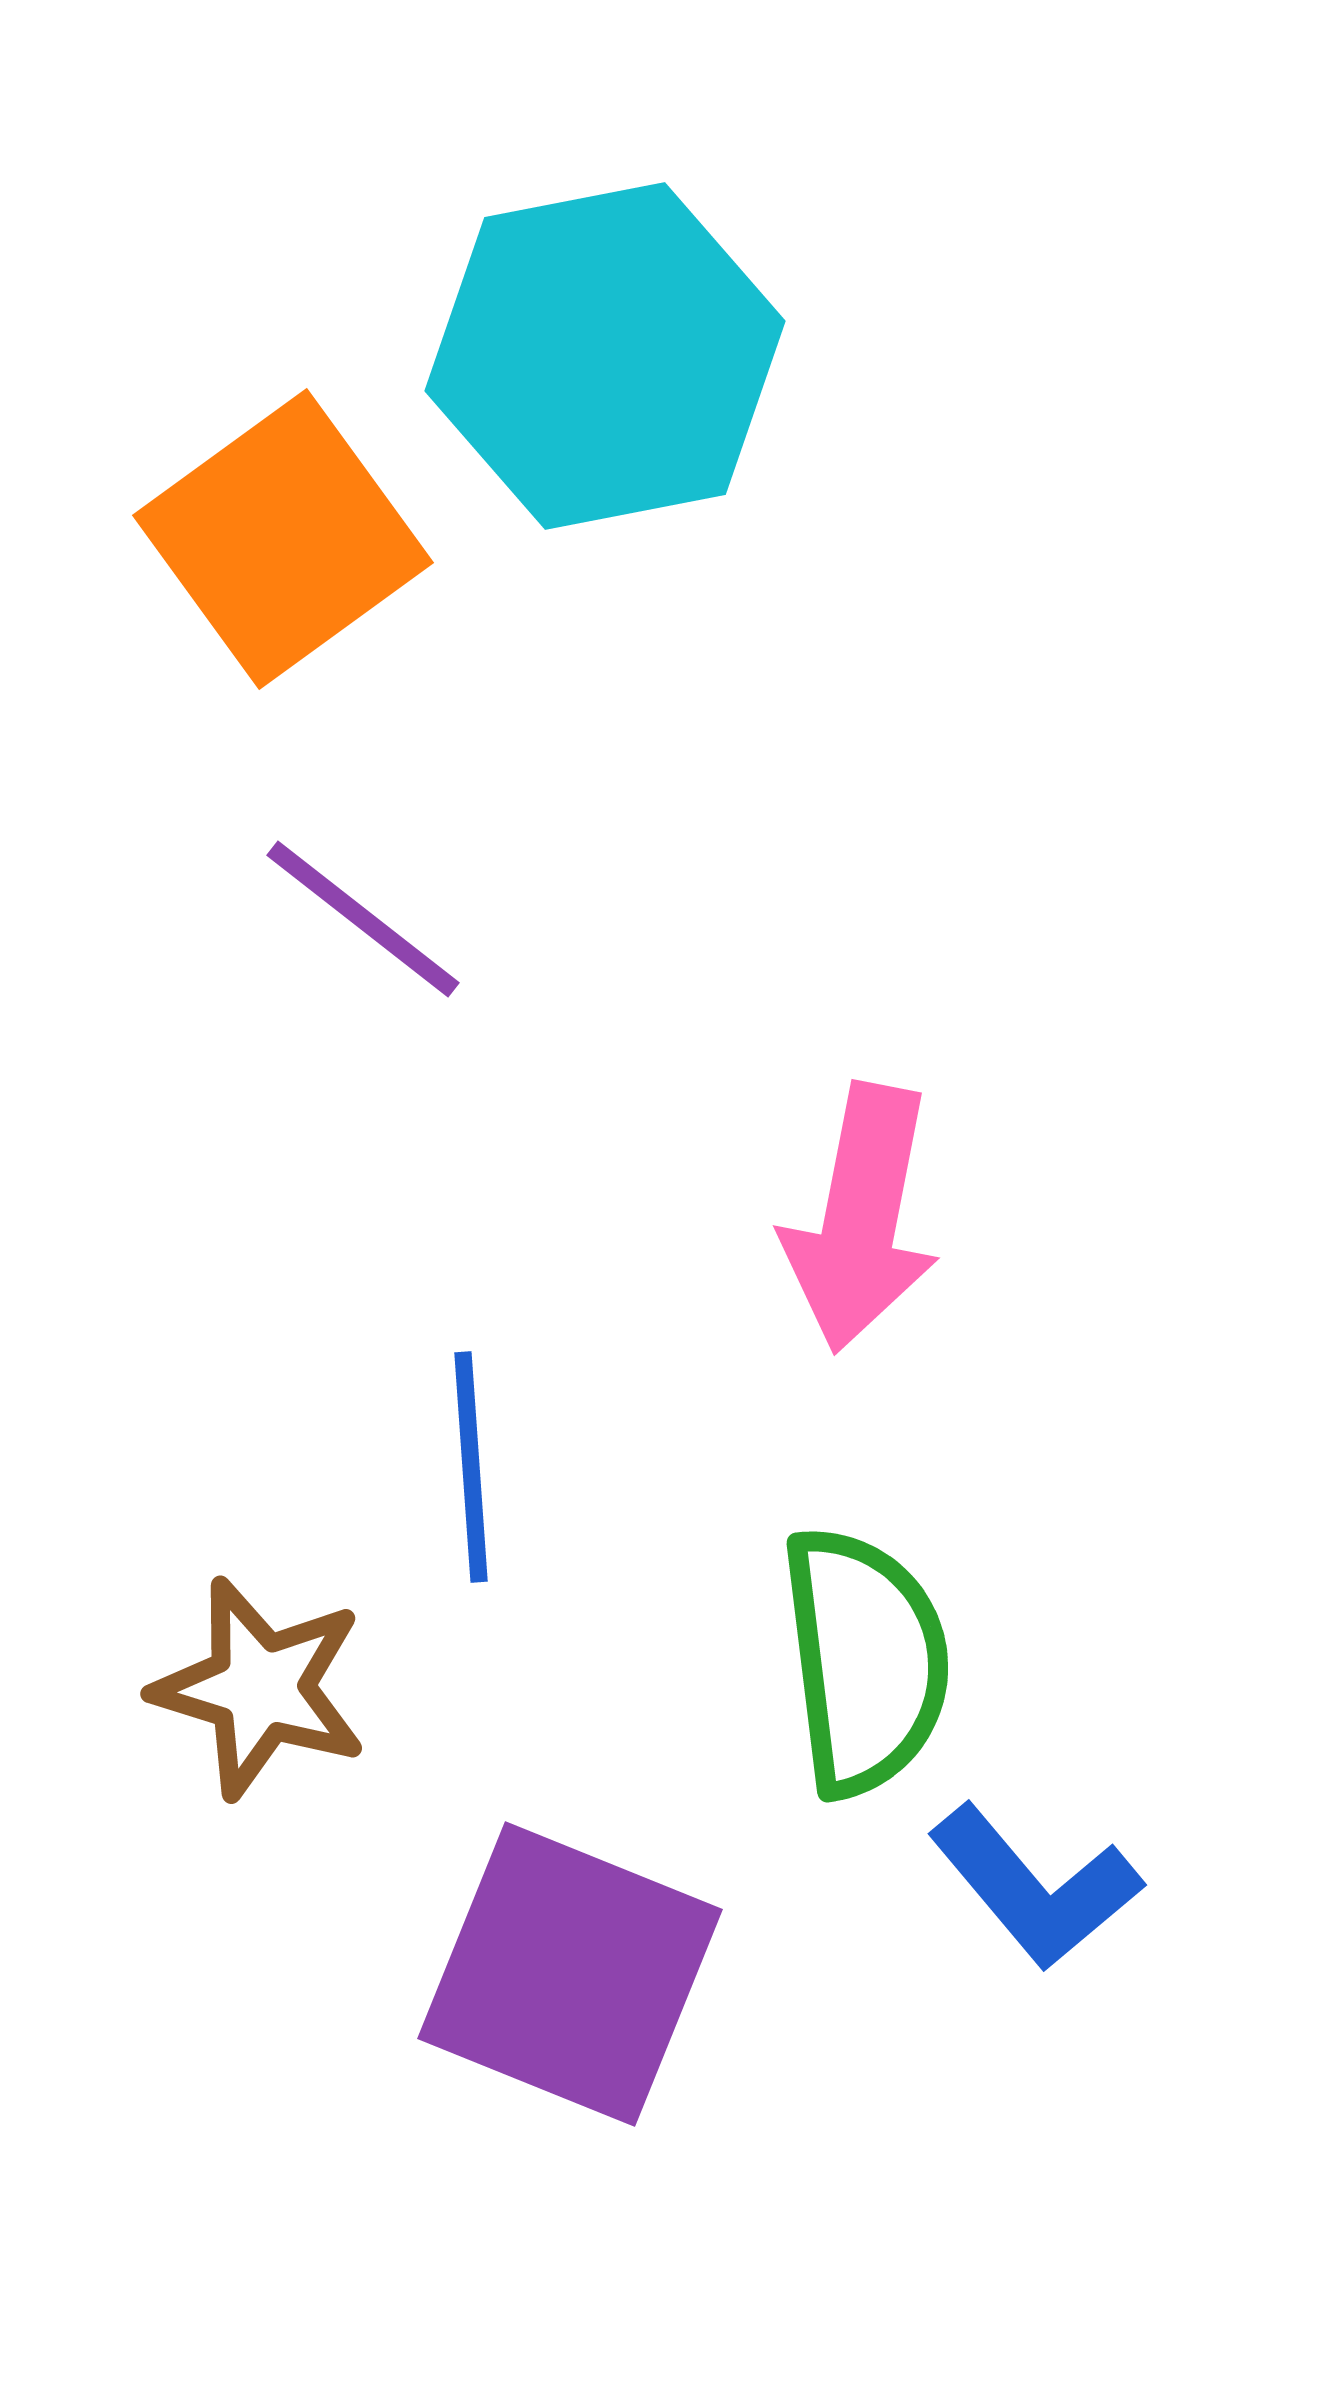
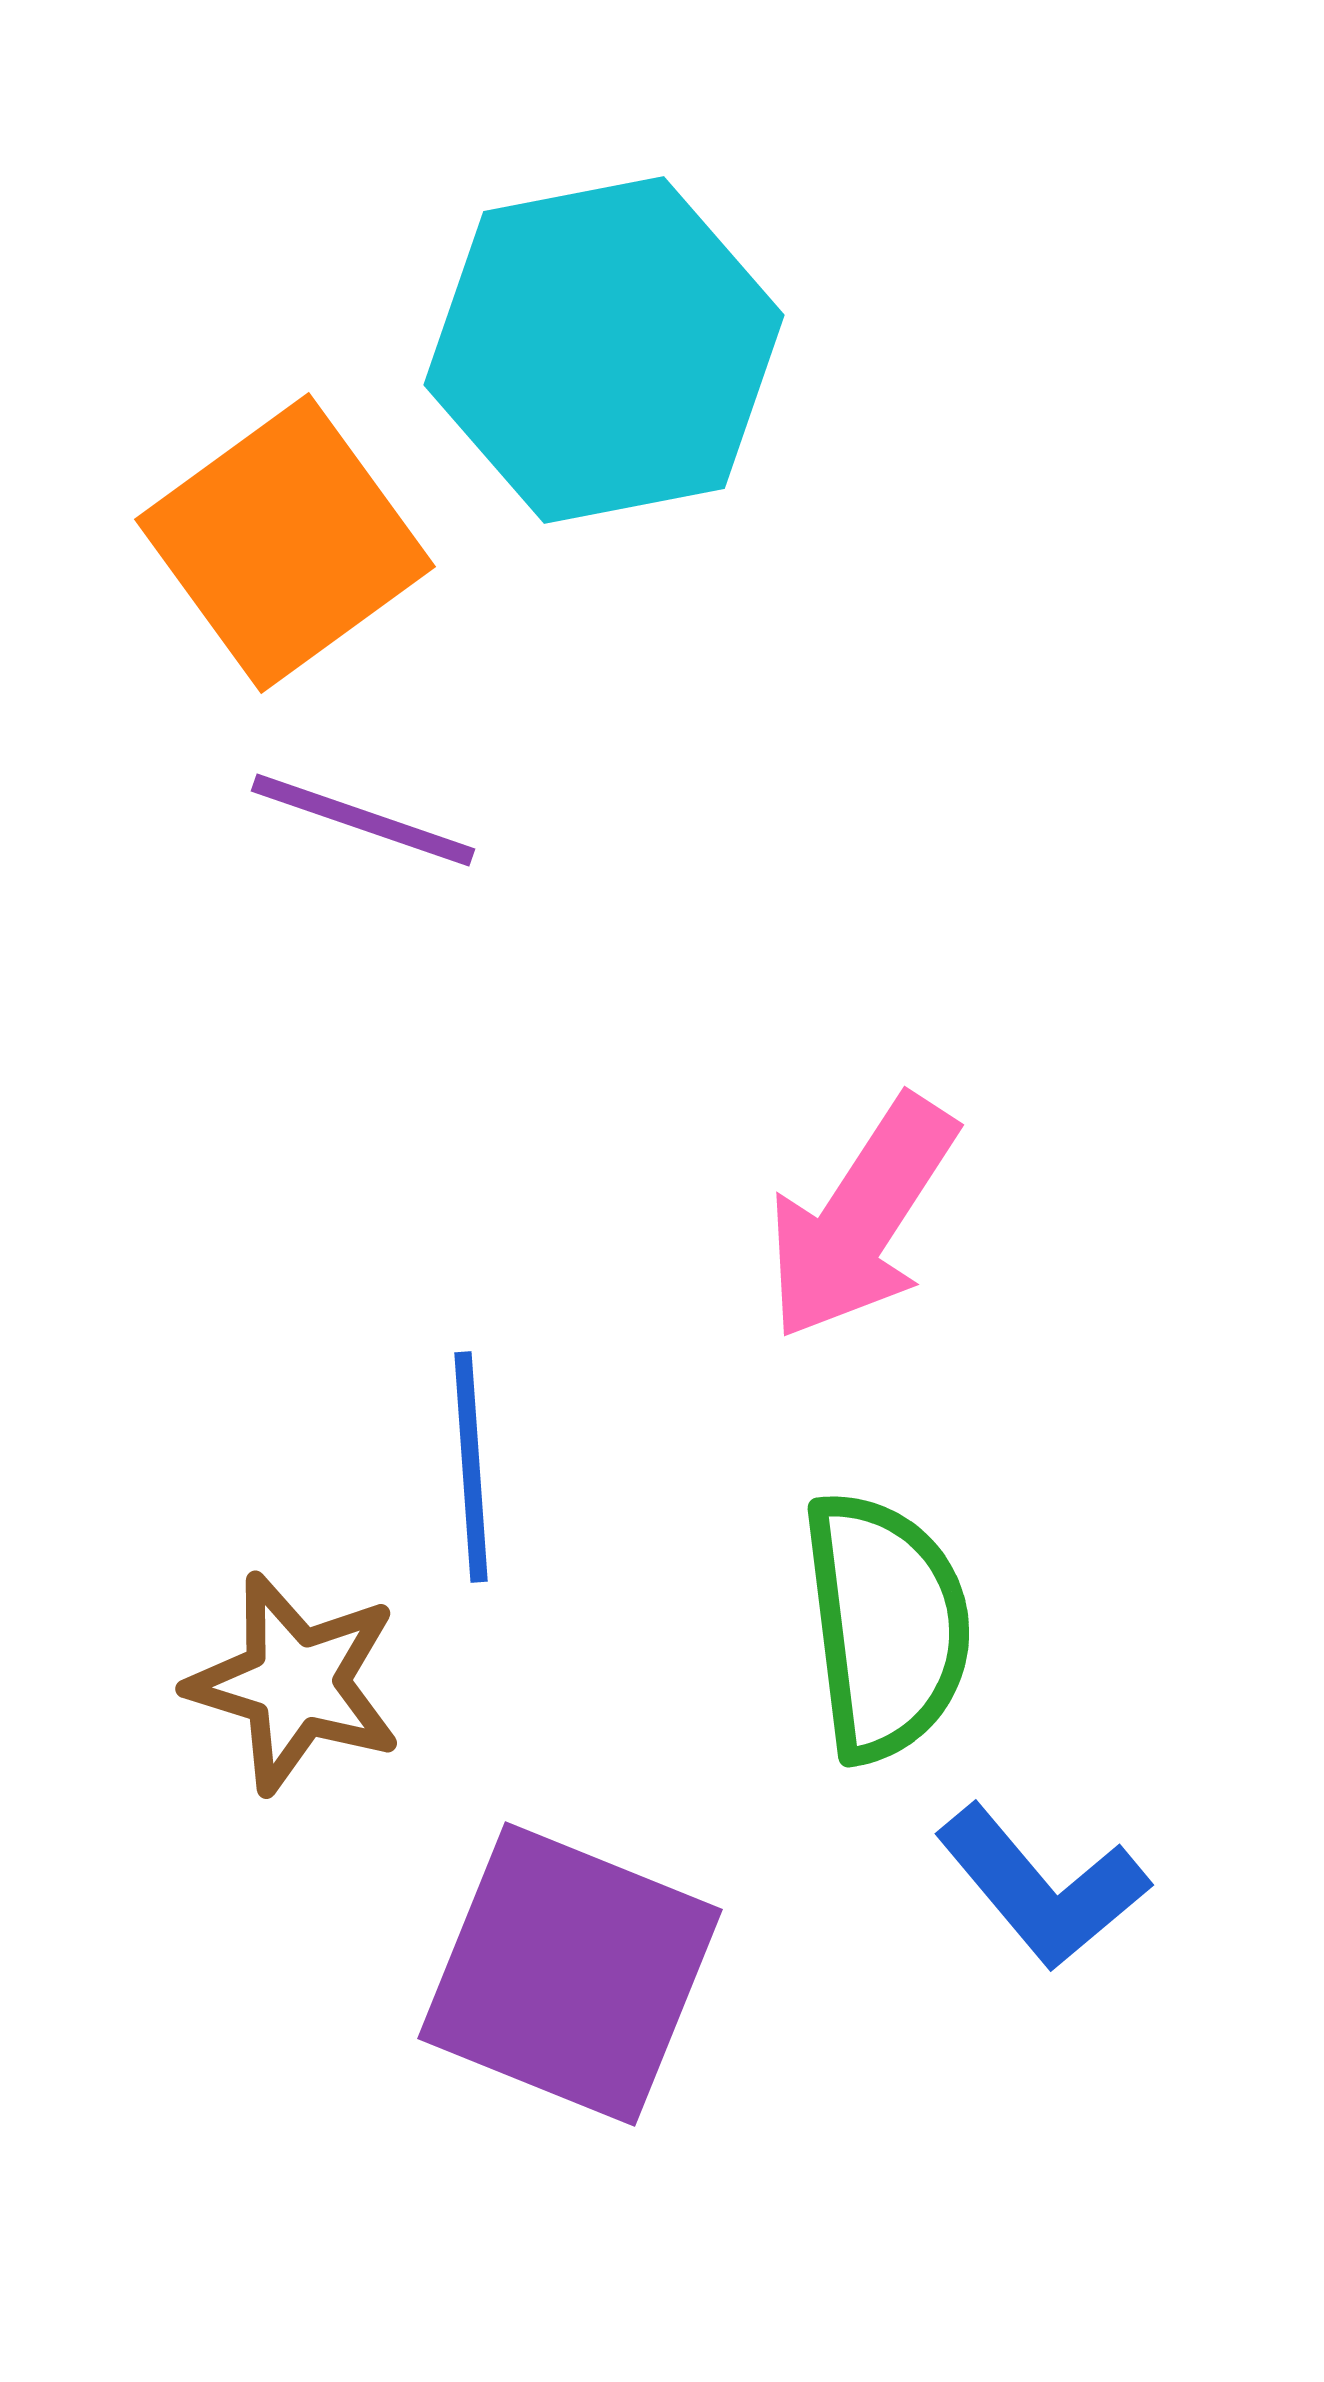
cyan hexagon: moved 1 px left, 6 px up
orange square: moved 2 px right, 4 px down
purple line: moved 99 px up; rotated 19 degrees counterclockwise
pink arrow: rotated 22 degrees clockwise
green semicircle: moved 21 px right, 35 px up
brown star: moved 35 px right, 5 px up
blue L-shape: moved 7 px right
